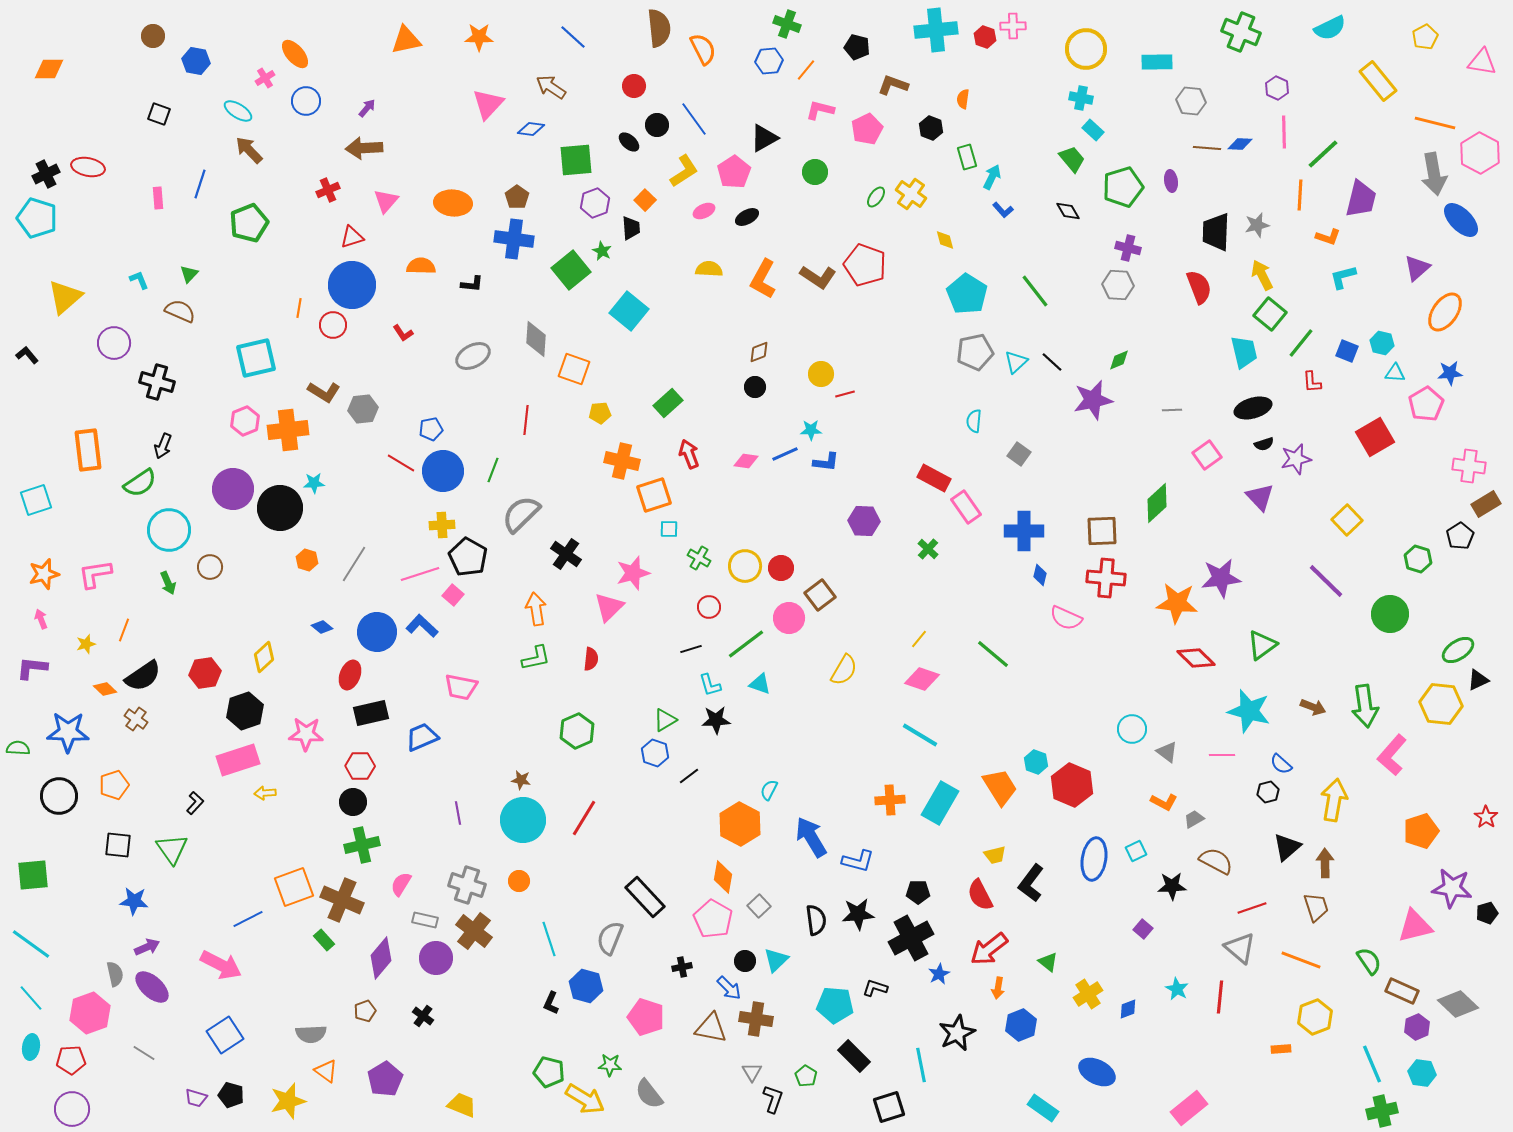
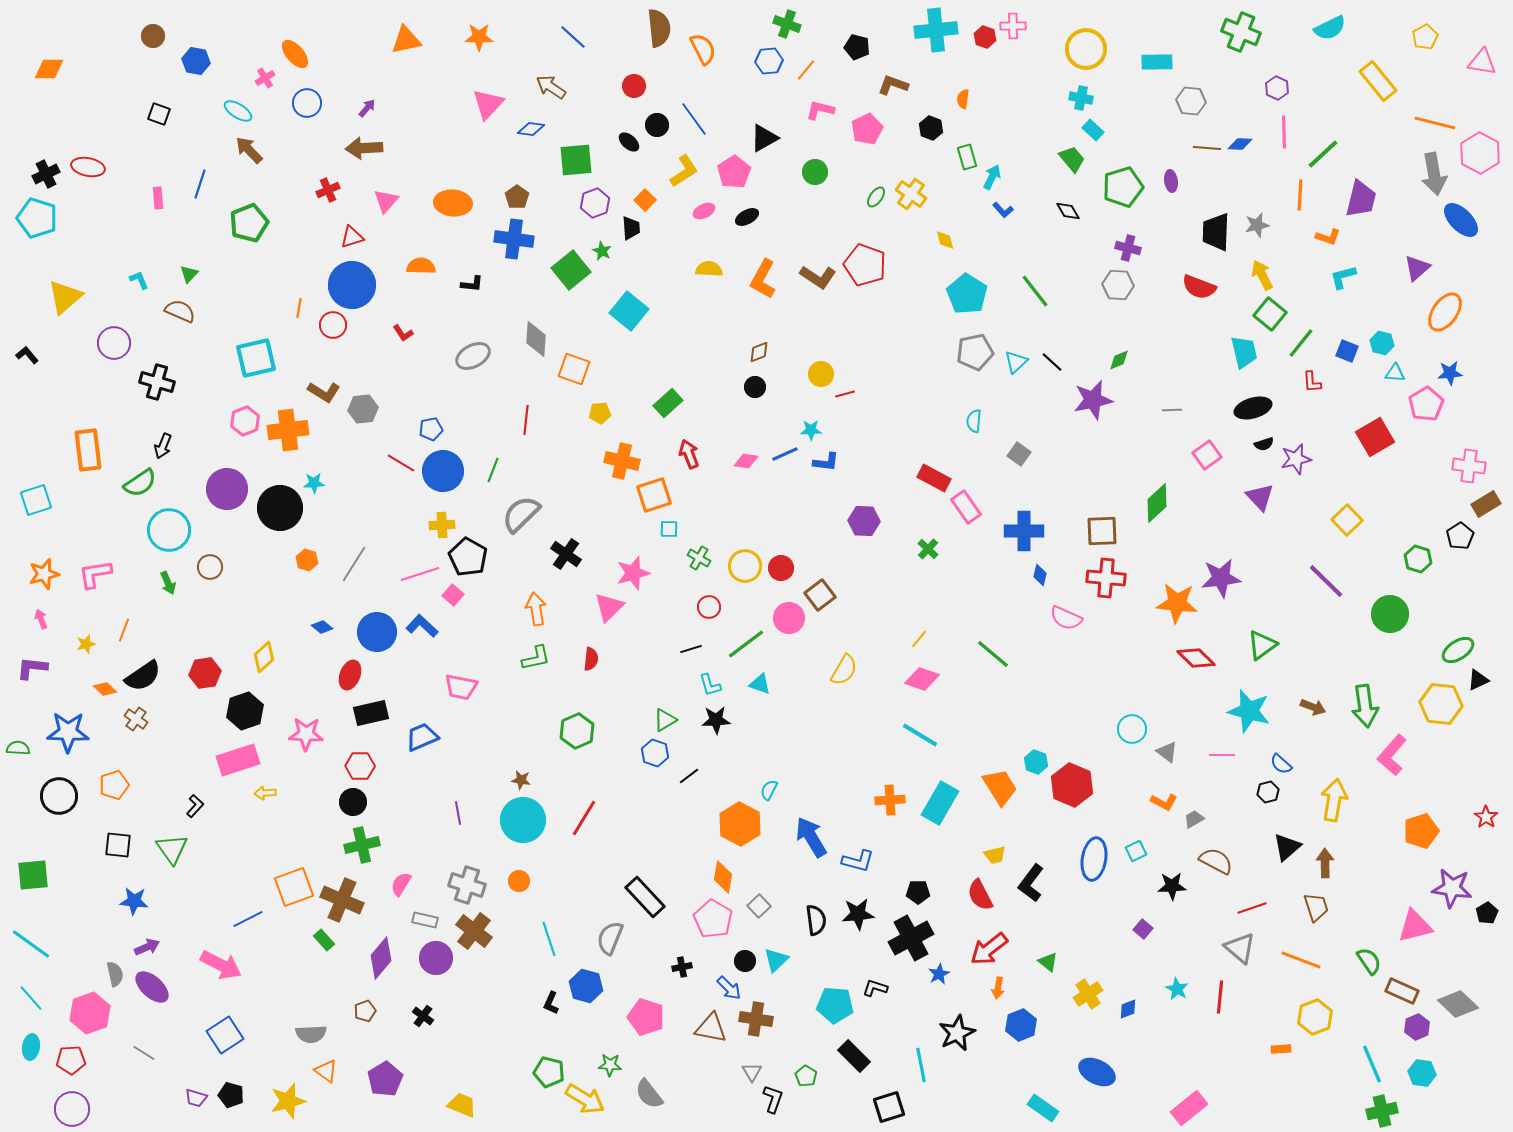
blue circle at (306, 101): moved 1 px right, 2 px down
red semicircle at (1199, 287): rotated 132 degrees clockwise
purple circle at (233, 489): moved 6 px left
black L-shape at (195, 803): moved 3 px down
black pentagon at (1487, 913): rotated 15 degrees counterclockwise
